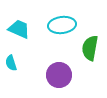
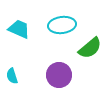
green semicircle: rotated 140 degrees counterclockwise
cyan semicircle: moved 1 px right, 13 px down
